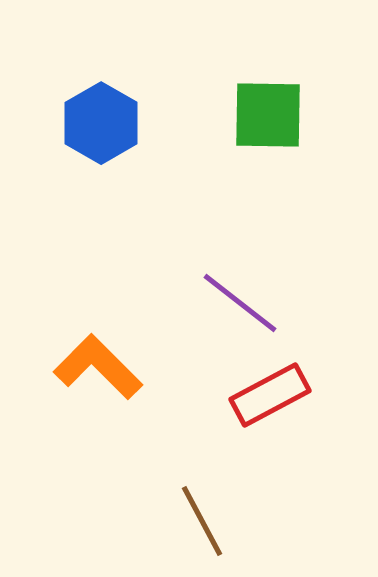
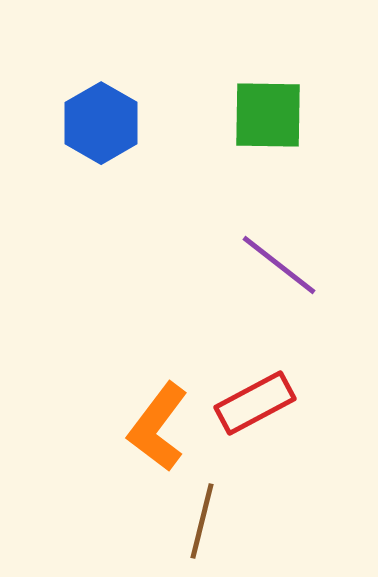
purple line: moved 39 px right, 38 px up
orange L-shape: moved 60 px right, 60 px down; rotated 98 degrees counterclockwise
red rectangle: moved 15 px left, 8 px down
brown line: rotated 42 degrees clockwise
